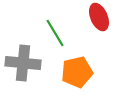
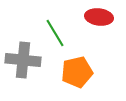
red ellipse: rotated 60 degrees counterclockwise
gray cross: moved 3 px up
